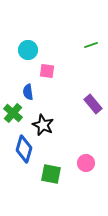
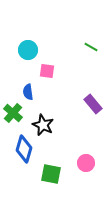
green line: moved 2 px down; rotated 48 degrees clockwise
